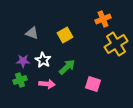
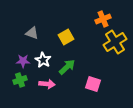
yellow square: moved 1 px right, 2 px down
yellow cross: moved 1 px left, 2 px up
